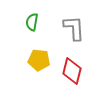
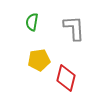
yellow pentagon: rotated 15 degrees counterclockwise
red diamond: moved 6 px left, 7 px down
